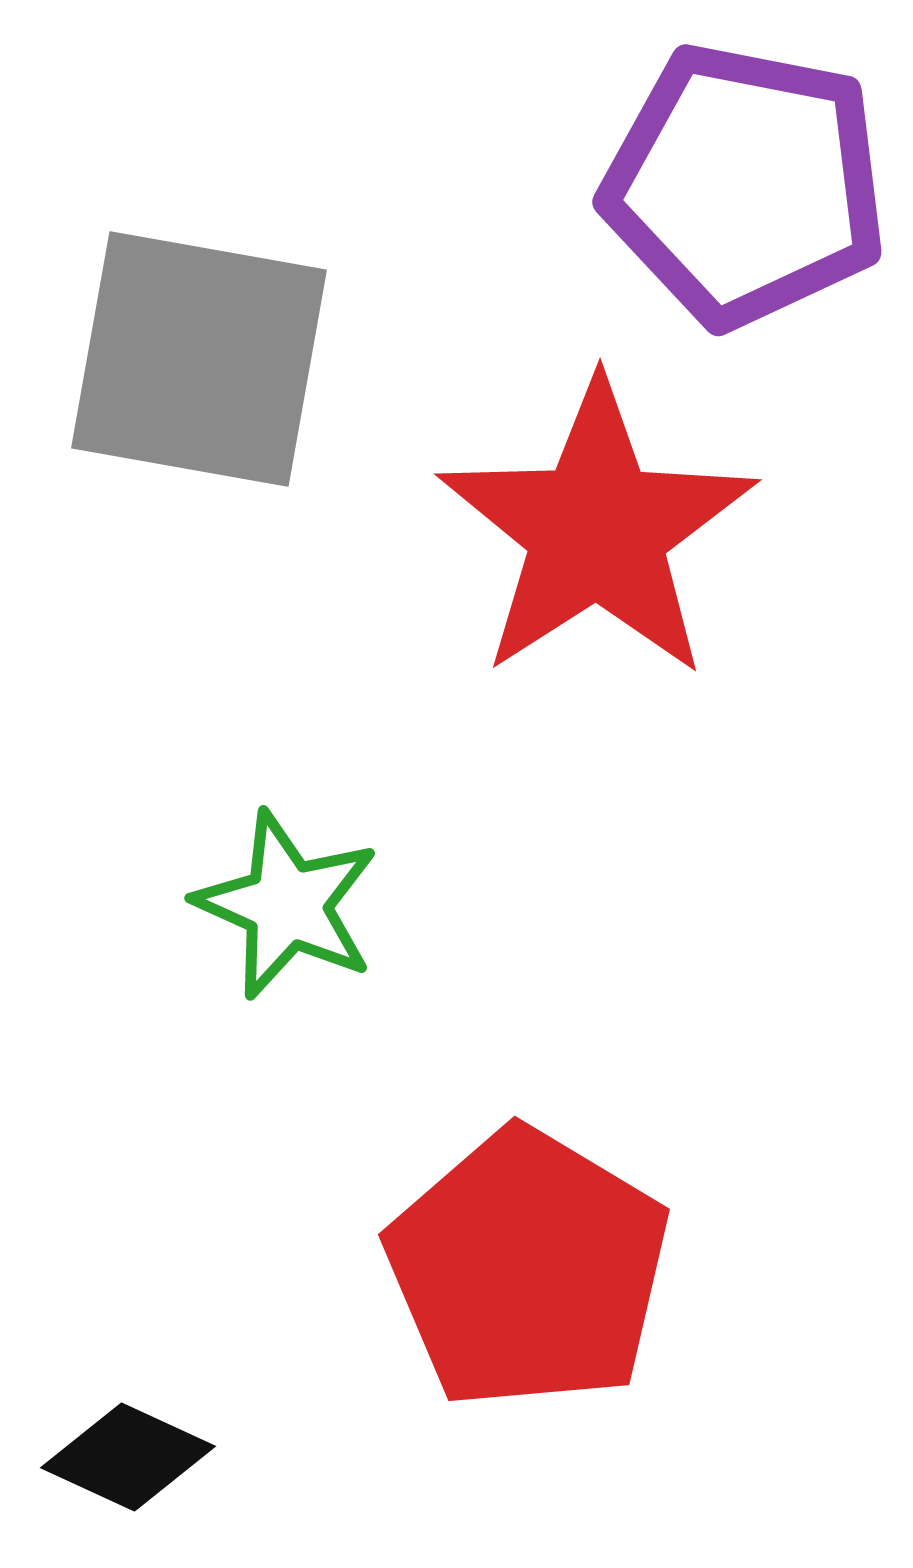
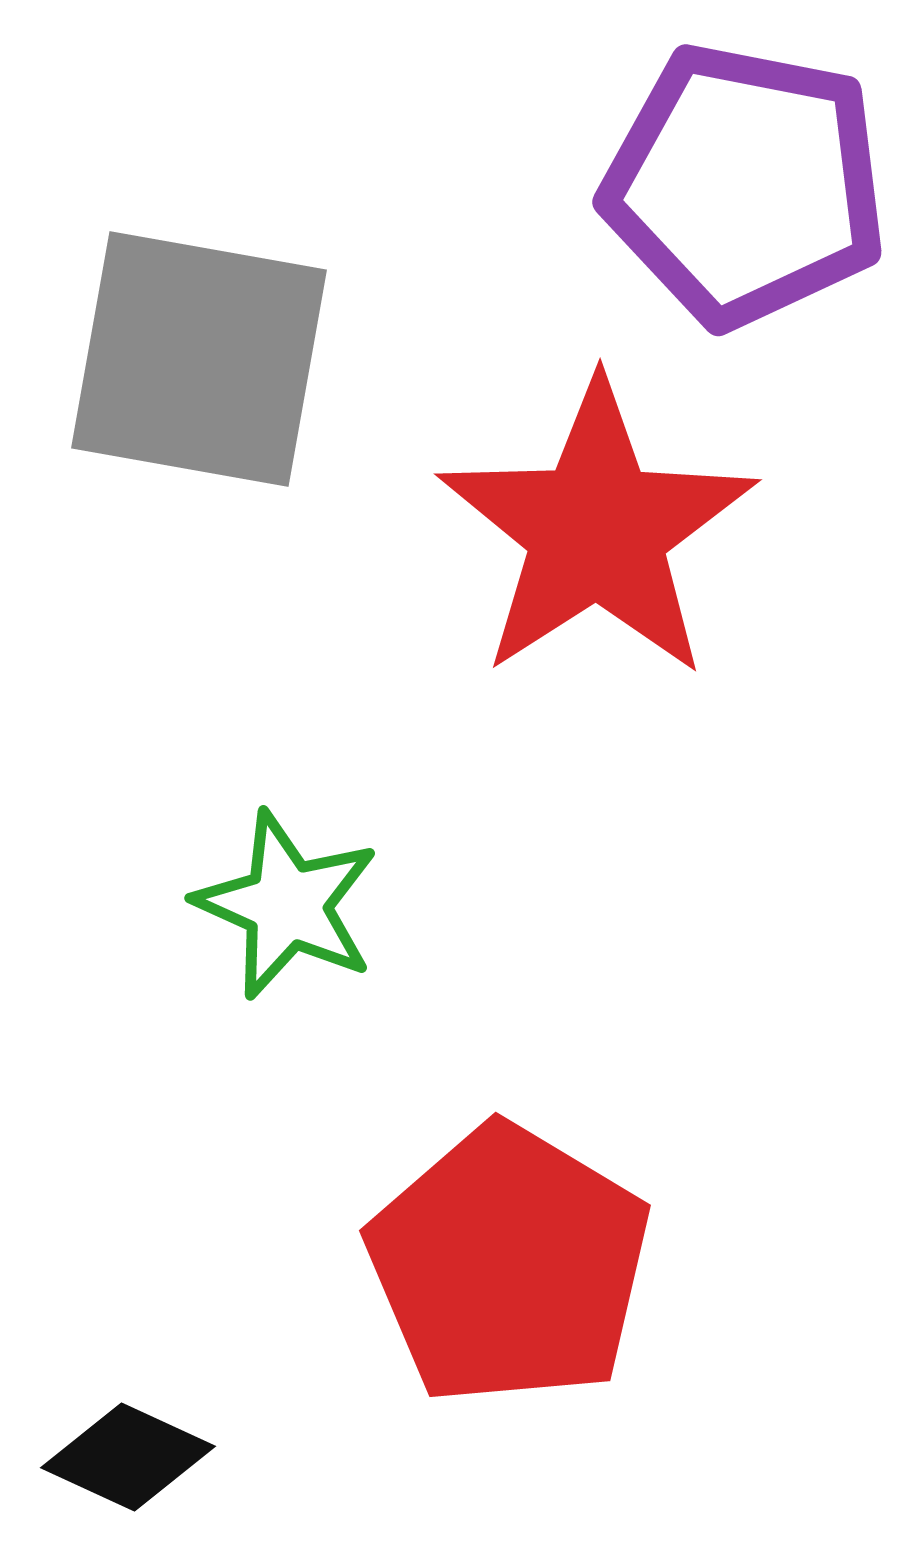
red pentagon: moved 19 px left, 4 px up
